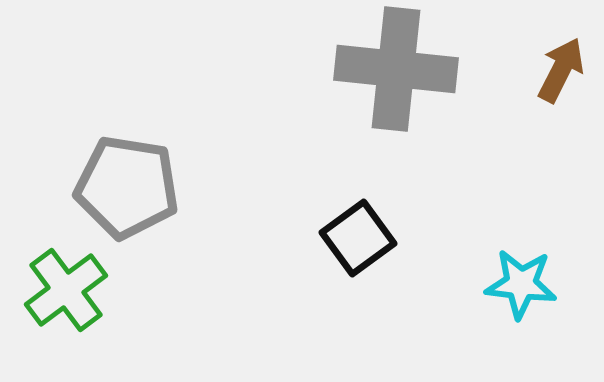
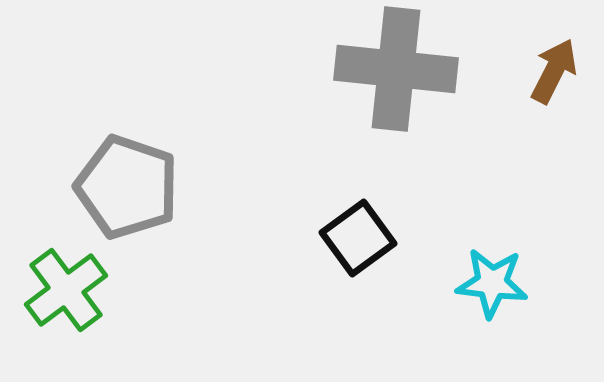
brown arrow: moved 7 px left, 1 px down
gray pentagon: rotated 10 degrees clockwise
cyan star: moved 29 px left, 1 px up
